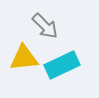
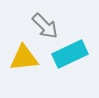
cyan rectangle: moved 8 px right, 11 px up
